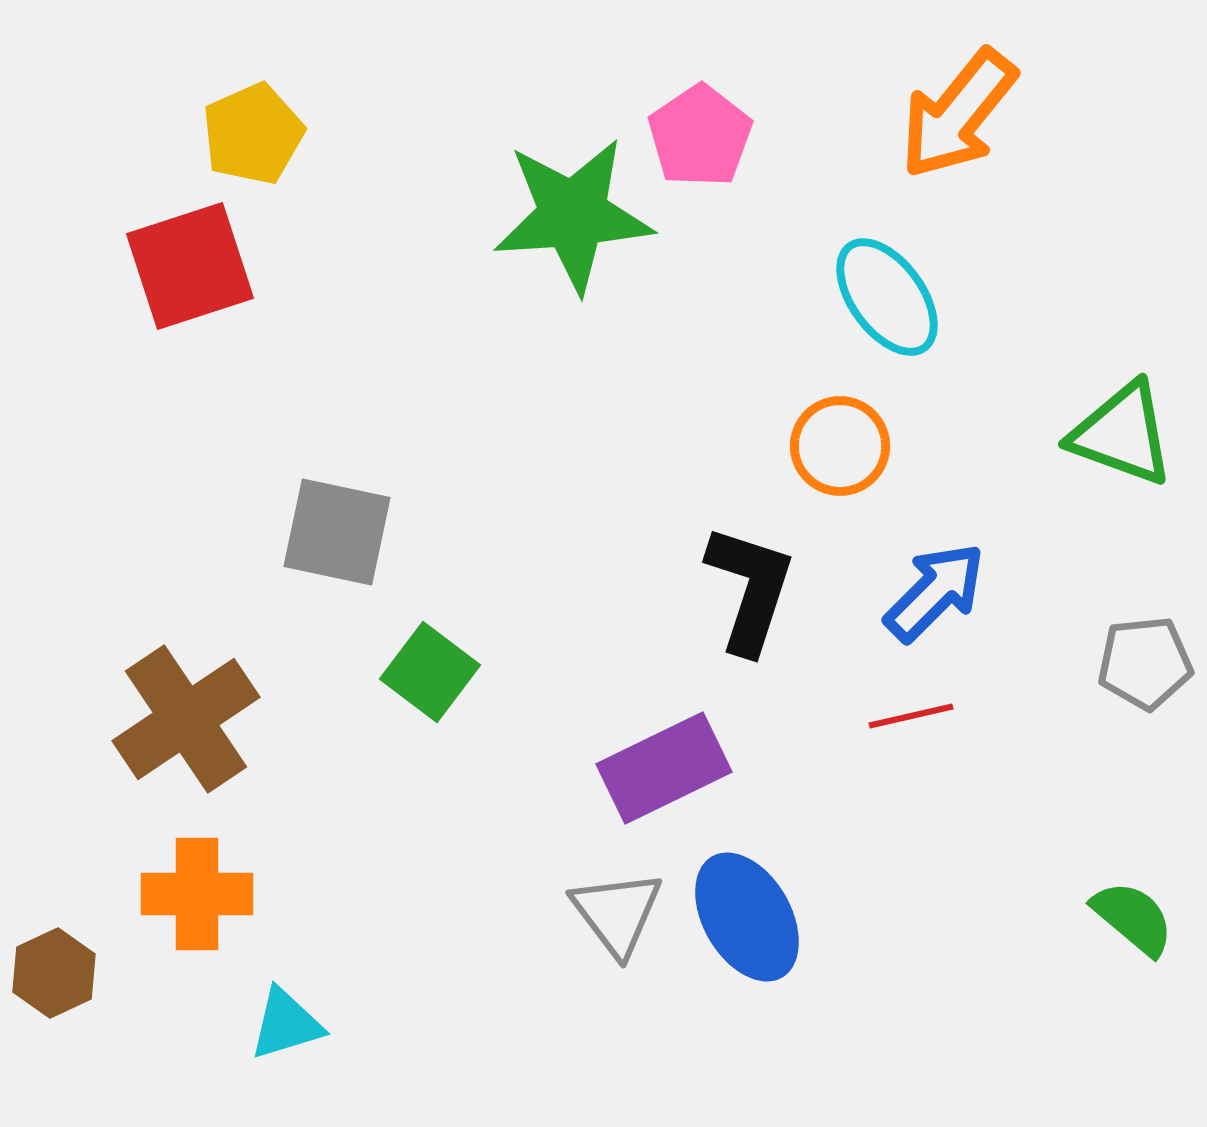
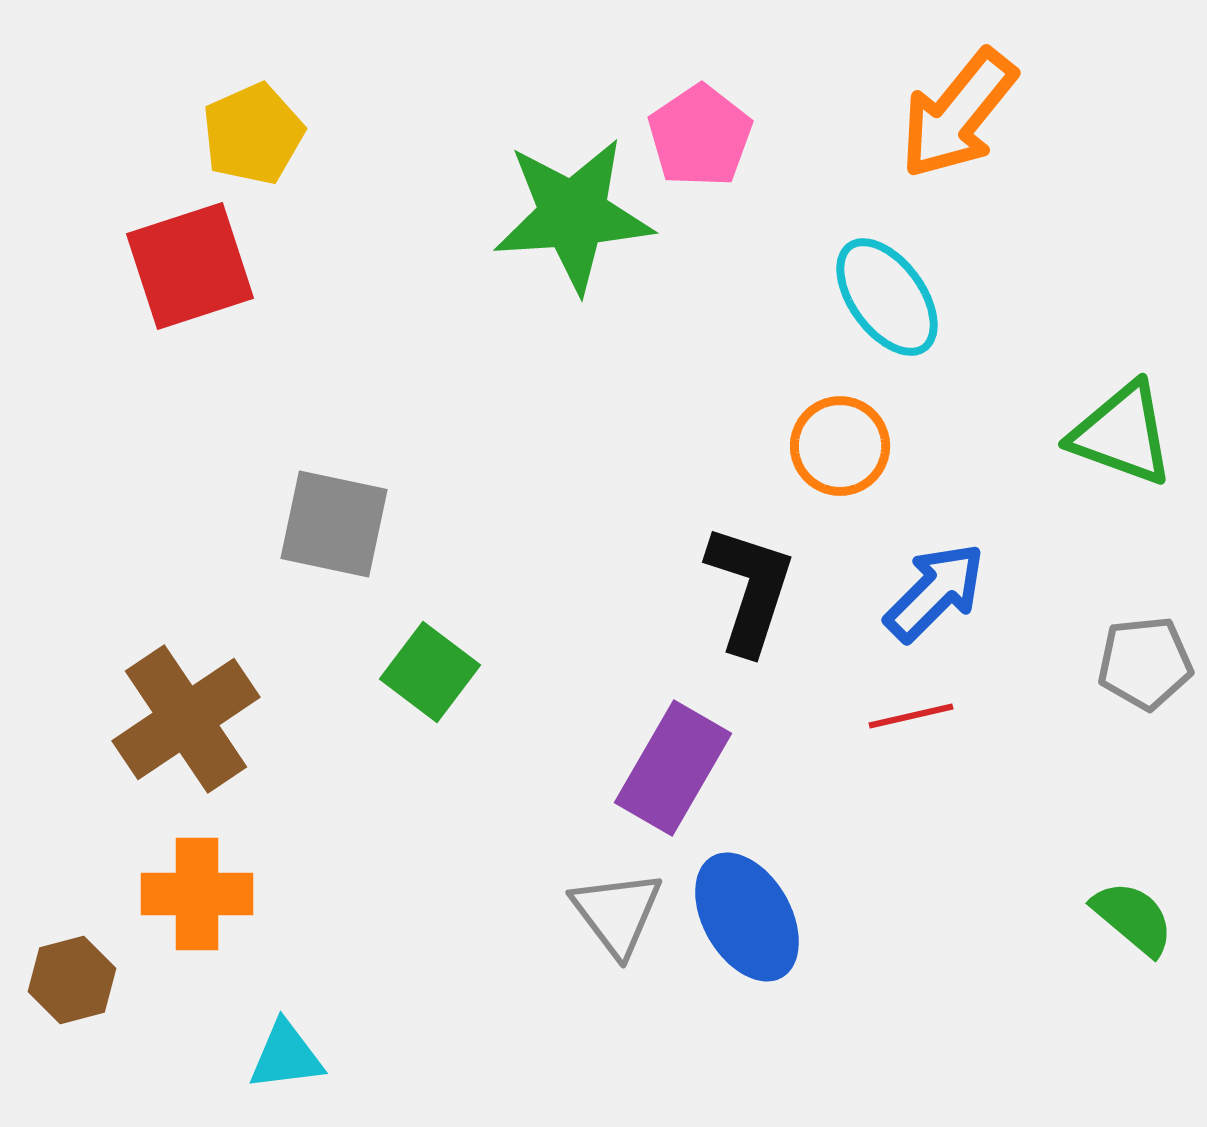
gray square: moved 3 px left, 8 px up
purple rectangle: moved 9 px right; rotated 34 degrees counterclockwise
brown hexagon: moved 18 px right, 7 px down; rotated 10 degrees clockwise
cyan triangle: moved 32 px down; rotated 10 degrees clockwise
